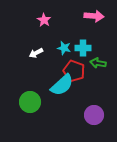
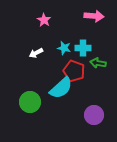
cyan semicircle: moved 1 px left, 3 px down
